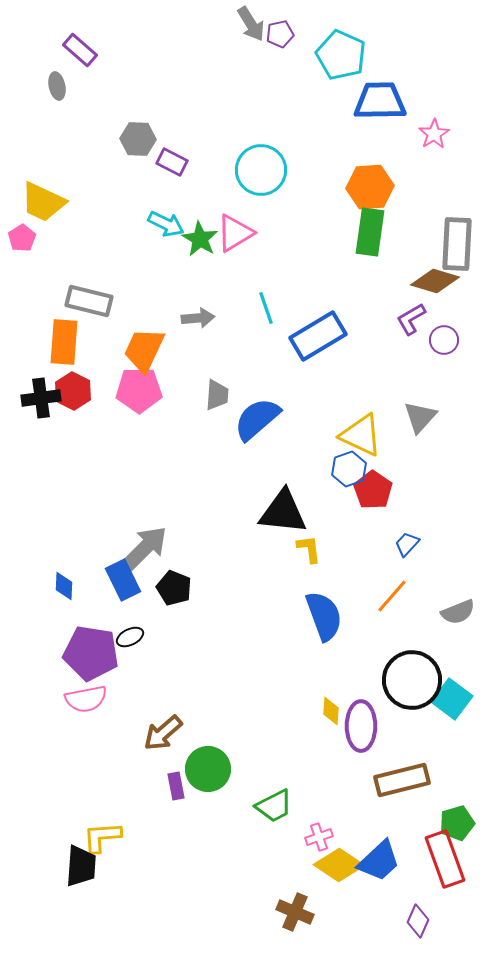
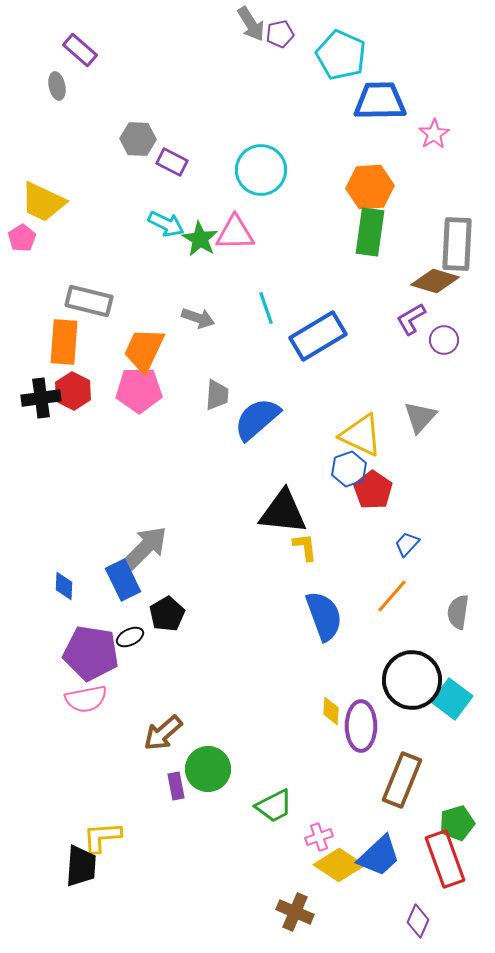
pink triangle at (235, 233): rotated 30 degrees clockwise
gray arrow at (198, 318): rotated 24 degrees clockwise
yellow L-shape at (309, 549): moved 4 px left, 2 px up
black pentagon at (174, 588): moved 7 px left, 26 px down; rotated 20 degrees clockwise
gray semicircle at (458, 612): rotated 120 degrees clockwise
brown rectangle at (402, 780): rotated 54 degrees counterclockwise
blue trapezoid at (379, 861): moved 5 px up
